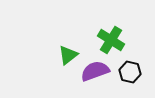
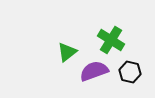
green triangle: moved 1 px left, 3 px up
purple semicircle: moved 1 px left
